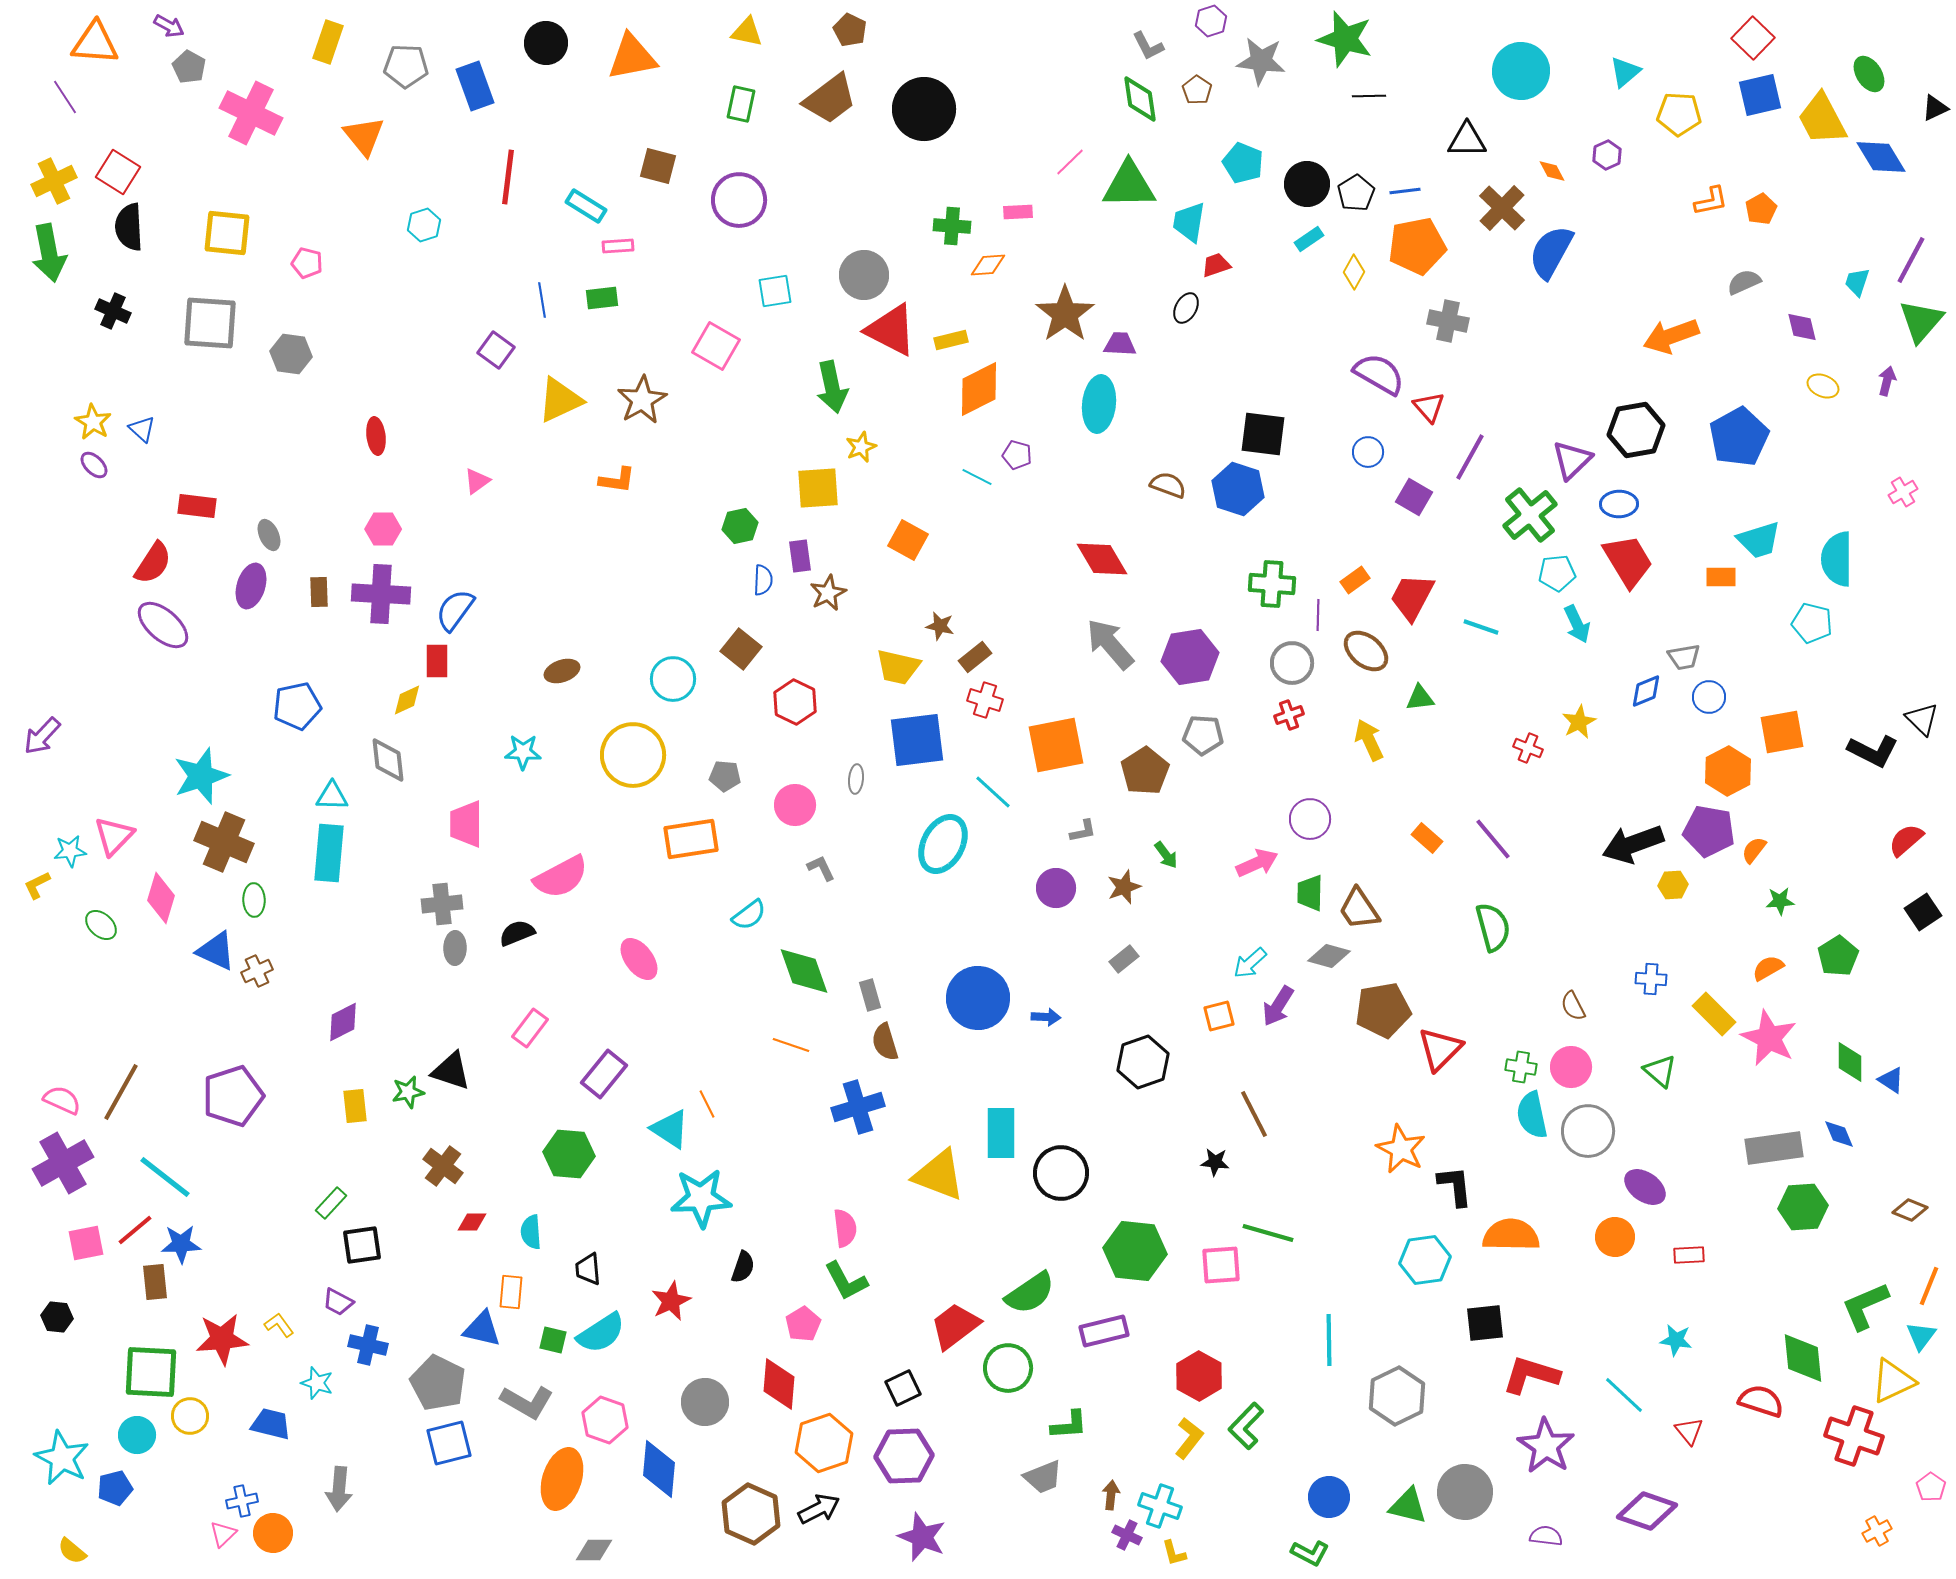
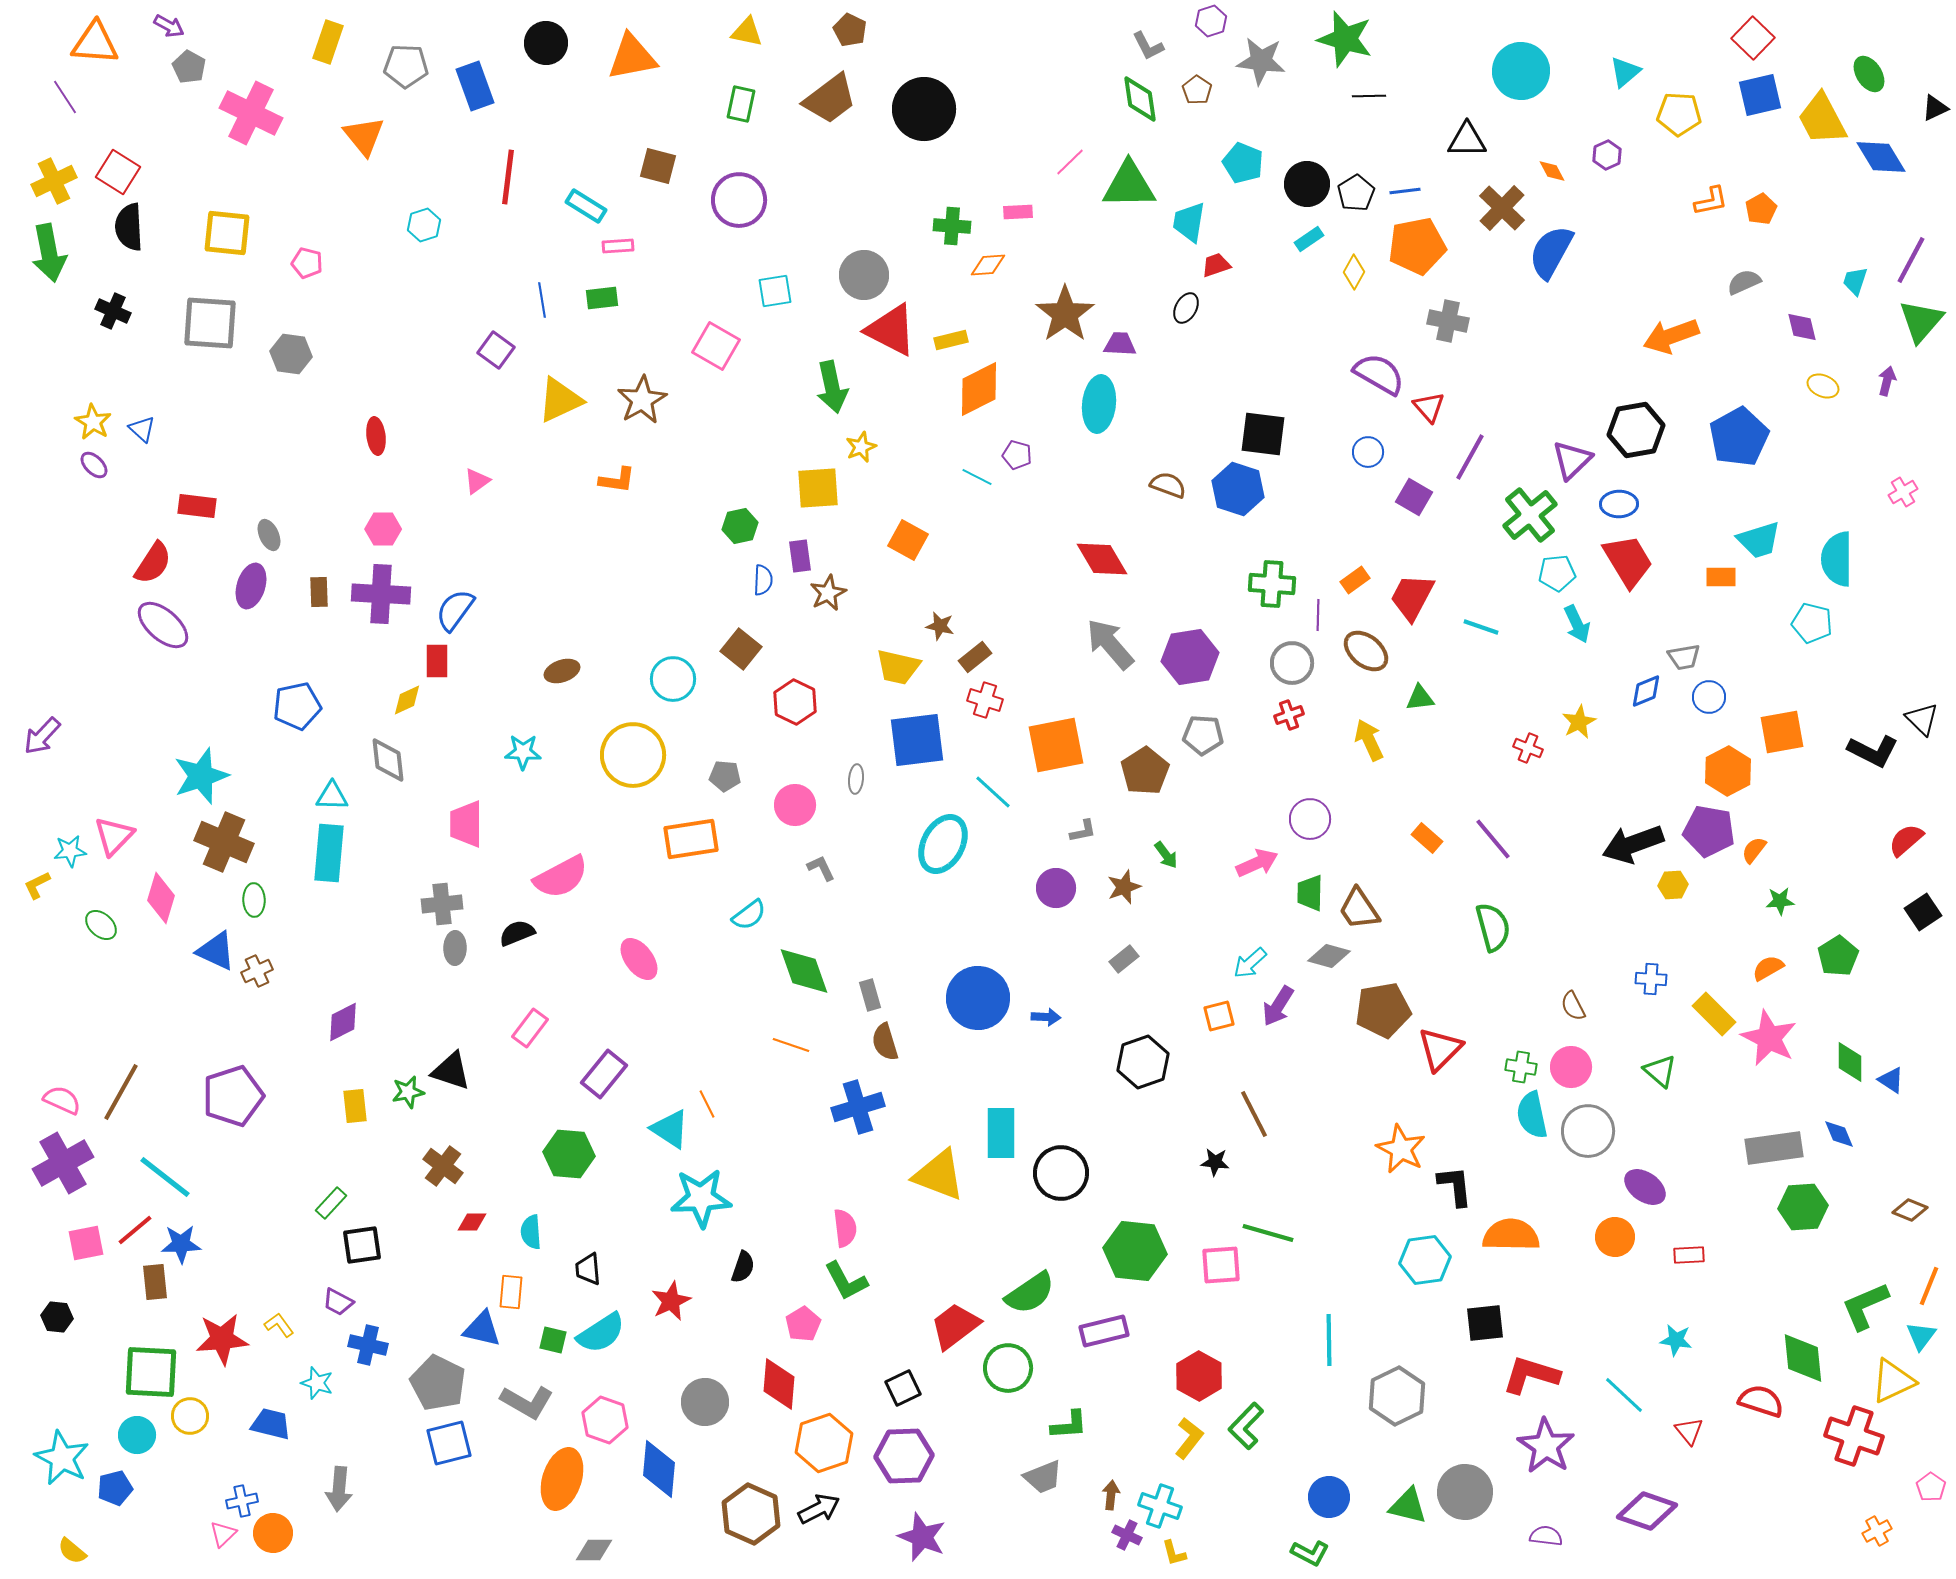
cyan trapezoid at (1857, 282): moved 2 px left, 1 px up
